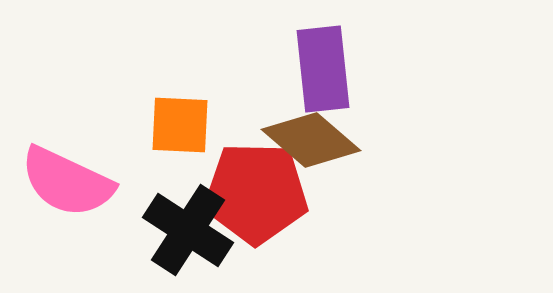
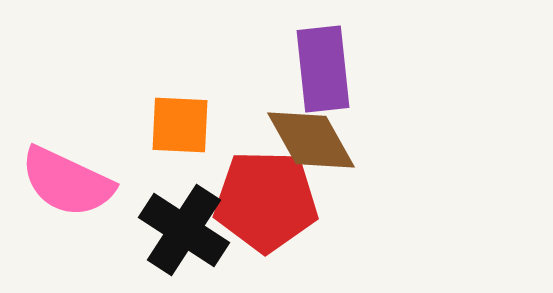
brown diamond: rotated 20 degrees clockwise
red pentagon: moved 10 px right, 8 px down
black cross: moved 4 px left
